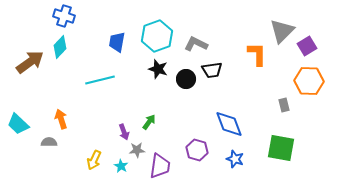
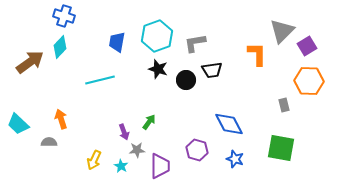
gray L-shape: moved 1 px left, 1 px up; rotated 35 degrees counterclockwise
black circle: moved 1 px down
blue diamond: rotated 8 degrees counterclockwise
purple trapezoid: rotated 8 degrees counterclockwise
